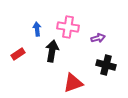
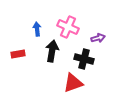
pink cross: rotated 15 degrees clockwise
red rectangle: rotated 24 degrees clockwise
black cross: moved 22 px left, 6 px up
